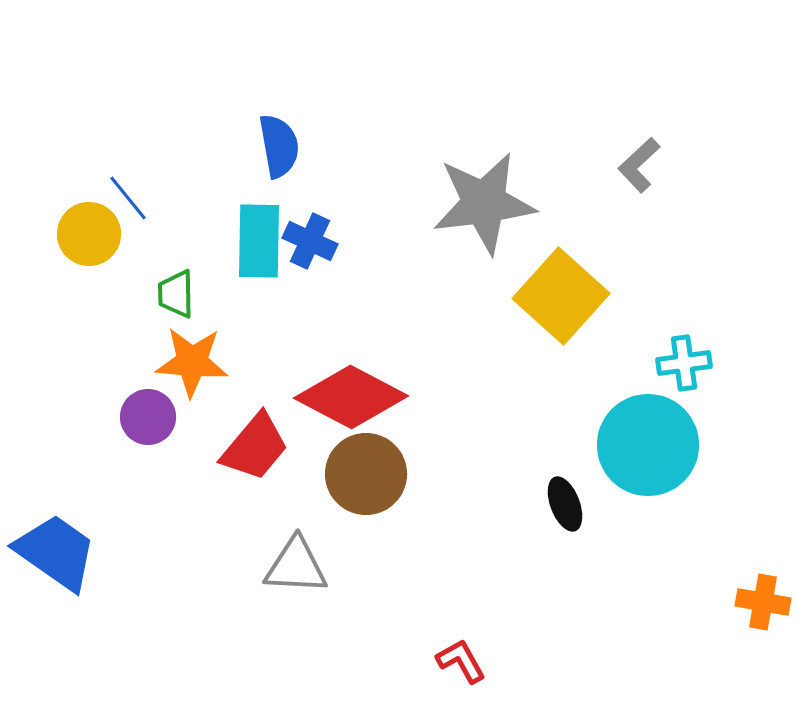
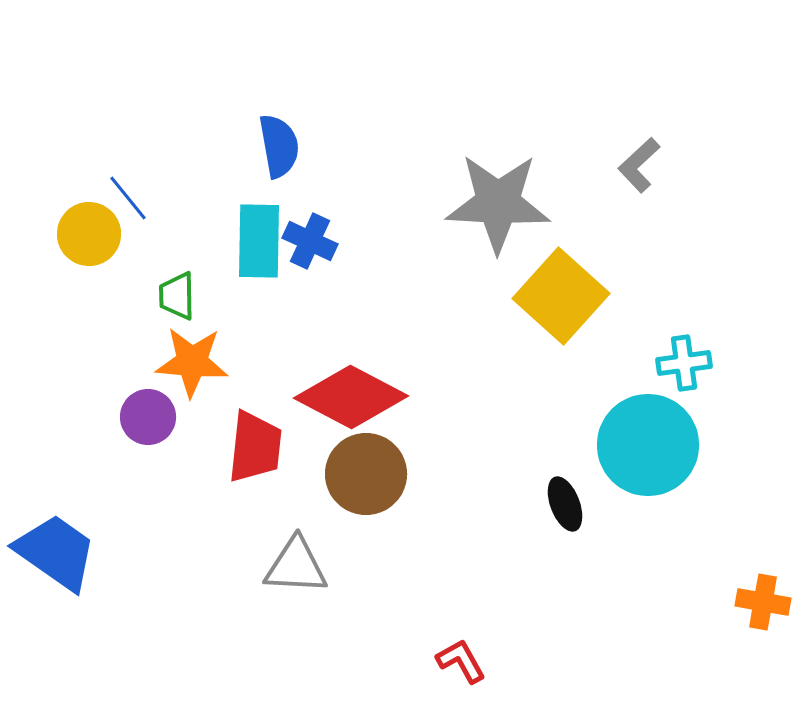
gray star: moved 14 px right; rotated 10 degrees clockwise
green trapezoid: moved 1 px right, 2 px down
red trapezoid: rotated 34 degrees counterclockwise
